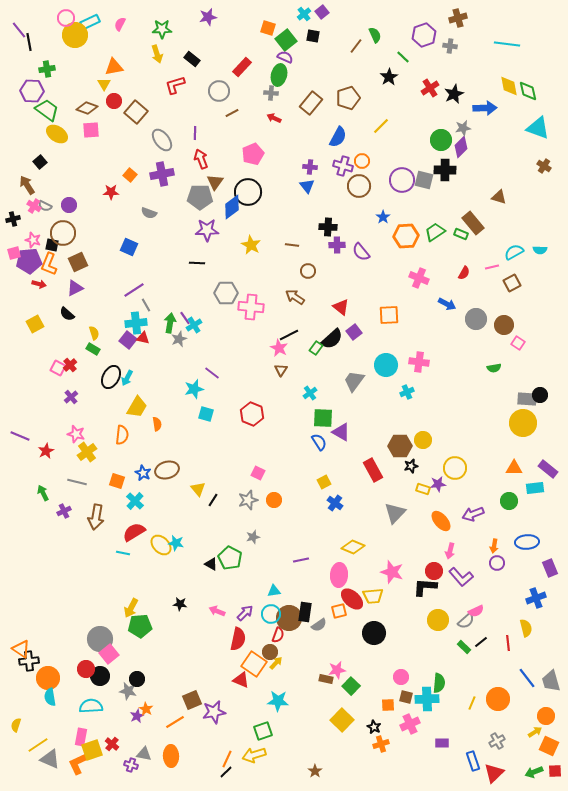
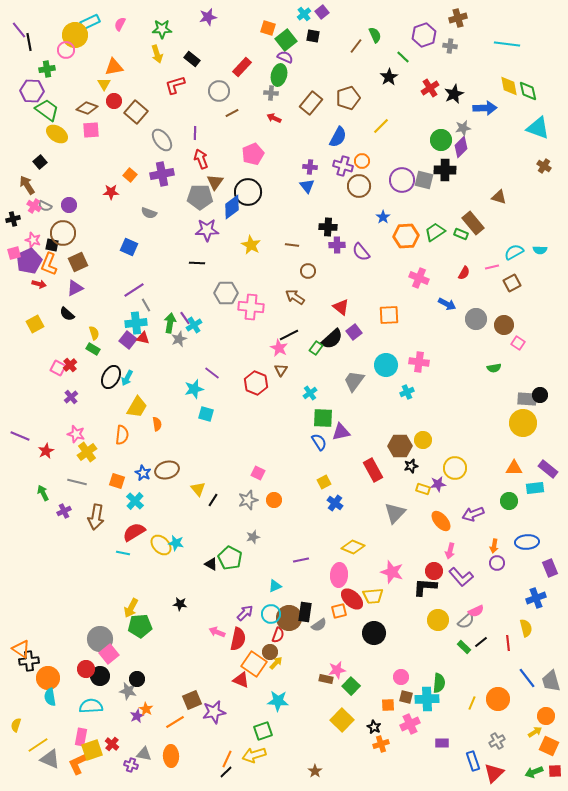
pink circle at (66, 18): moved 32 px down
purple pentagon at (29, 261): rotated 20 degrees counterclockwise
red hexagon at (252, 414): moved 4 px right, 31 px up
purple triangle at (341, 432): rotated 42 degrees counterclockwise
cyan triangle at (274, 591): moved 1 px right, 5 px up; rotated 16 degrees counterclockwise
pink arrow at (217, 611): moved 21 px down
